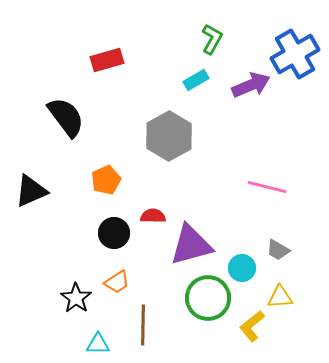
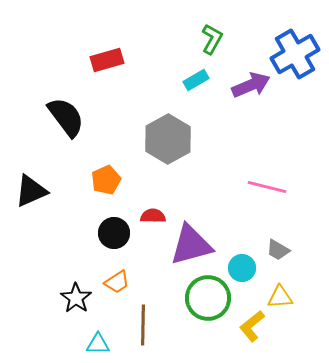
gray hexagon: moved 1 px left, 3 px down
